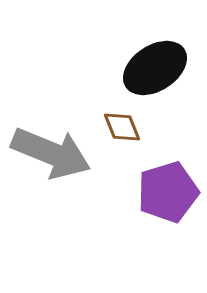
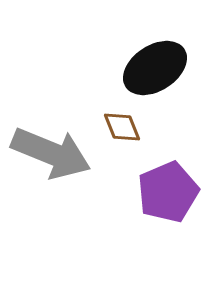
purple pentagon: rotated 6 degrees counterclockwise
